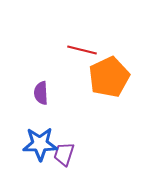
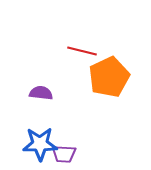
red line: moved 1 px down
purple semicircle: rotated 100 degrees clockwise
purple trapezoid: rotated 105 degrees counterclockwise
